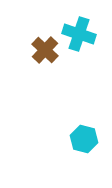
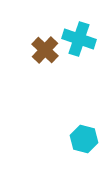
cyan cross: moved 5 px down
